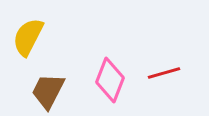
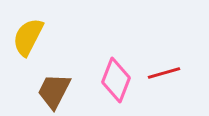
pink diamond: moved 6 px right
brown trapezoid: moved 6 px right
